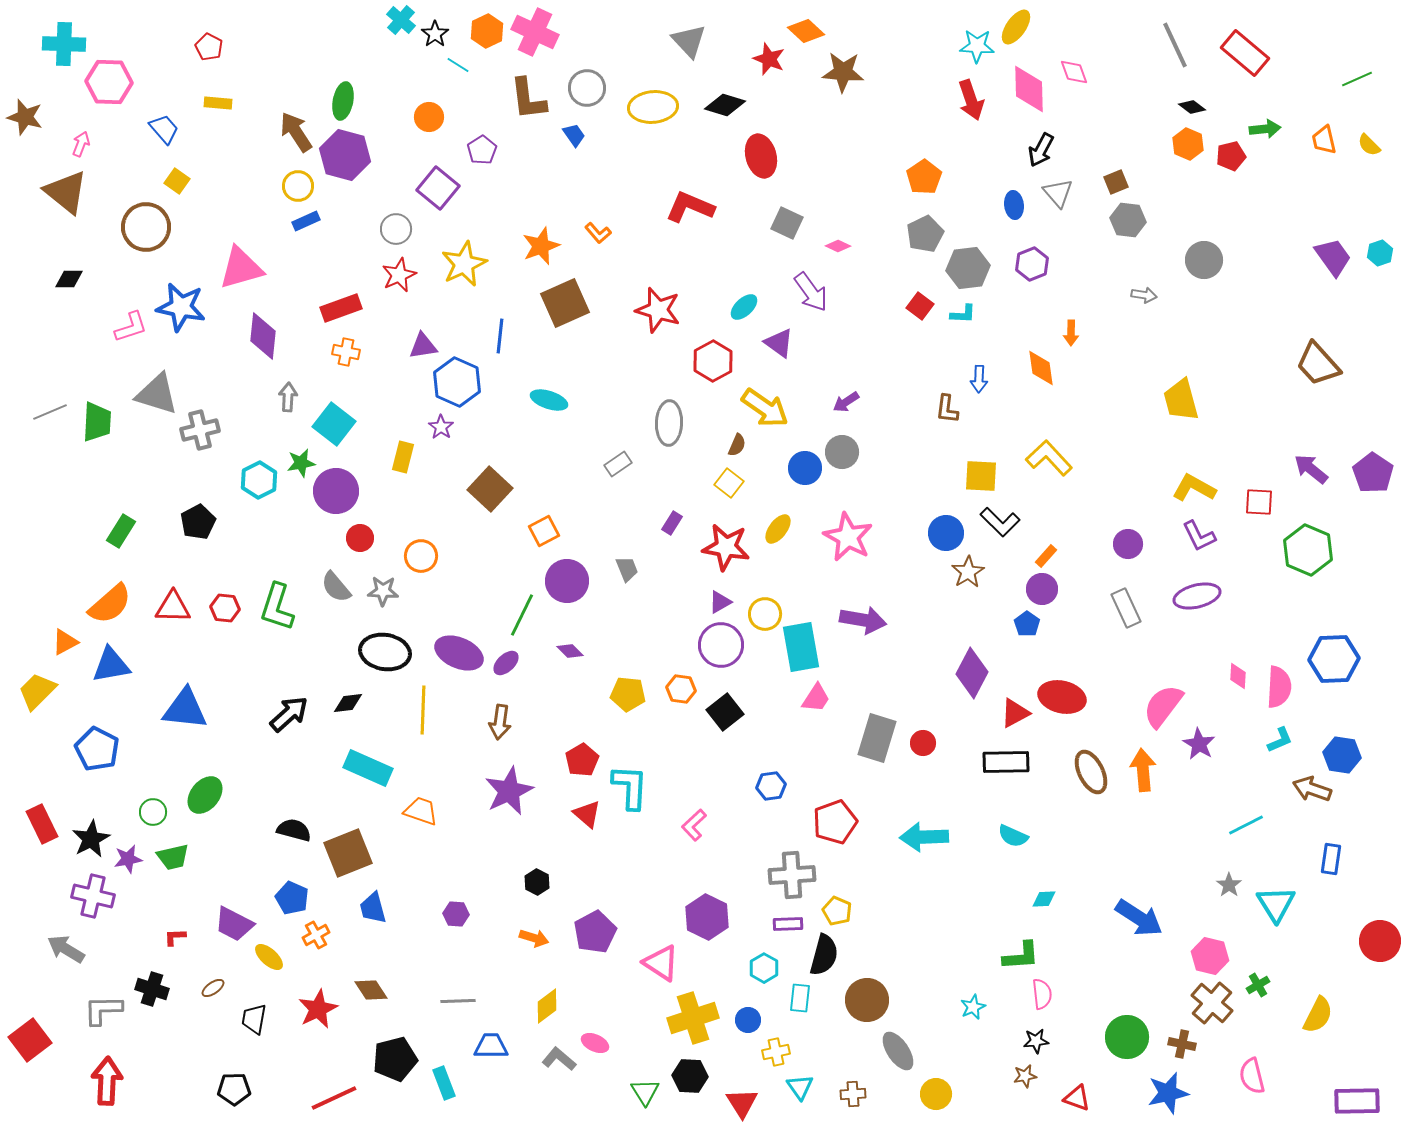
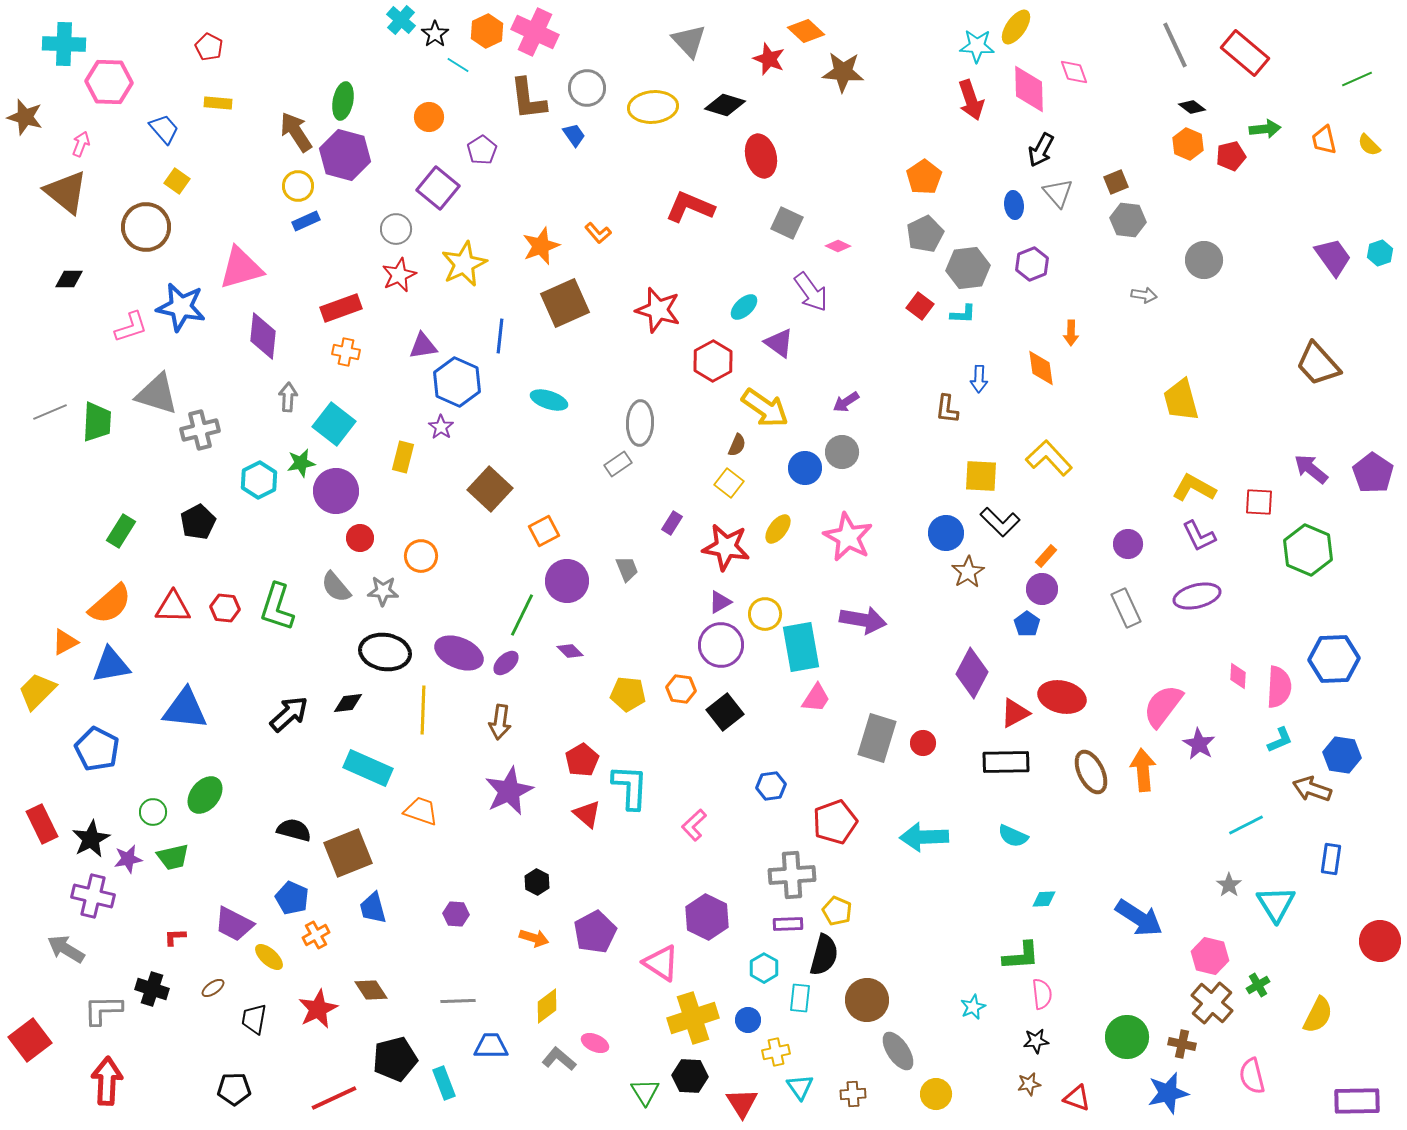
gray ellipse at (669, 423): moved 29 px left
brown star at (1025, 1076): moved 4 px right, 8 px down
